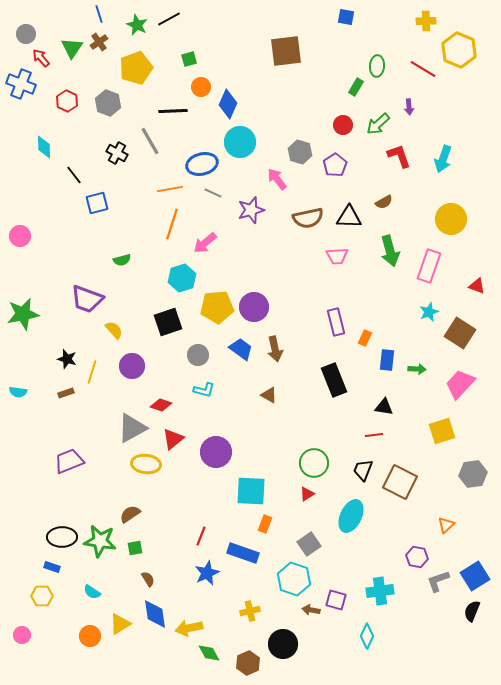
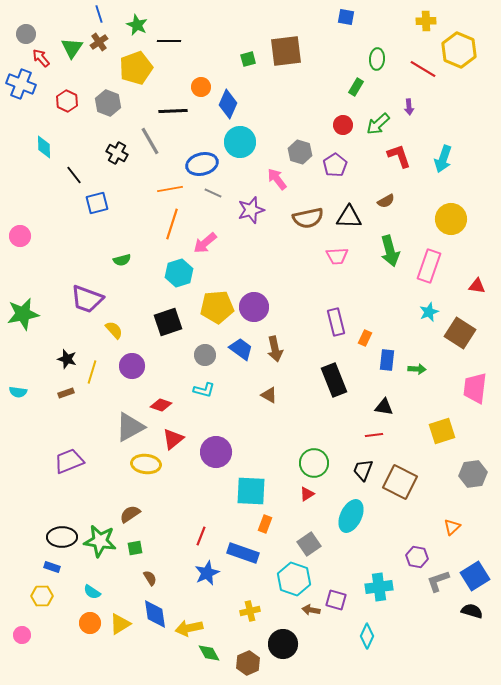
black line at (169, 19): moved 22 px down; rotated 30 degrees clockwise
green square at (189, 59): moved 59 px right
green ellipse at (377, 66): moved 7 px up
brown semicircle at (384, 202): moved 2 px right, 1 px up
cyan hexagon at (182, 278): moved 3 px left, 5 px up
red triangle at (477, 286): rotated 12 degrees counterclockwise
gray circle at (198, 355): moved 7 px right
pink trapezoid at (460, 384): moved 15 px right, 4 px down; rotated 36 degrees counterclockwise
gray triangle at (132, 428): moved 2 px left, 1 px up
orange triangle at (446, 525): moved 6 px right, 2 px down
brown semicircle at (148, 579): moved 2 px right, 1 px up
cyan cross at (380, 591): moved 1 px left, 4 px up
black semicircle at (472, 611): rotated 85 degrees clockwise
orange circle at (90, 636): moved 13 px up
